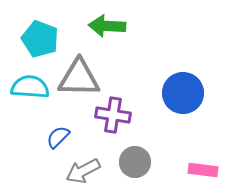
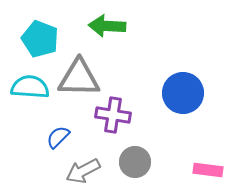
pink rectangle: moved 5 px right
